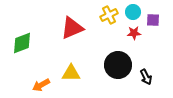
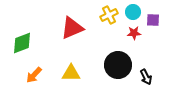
orange arrow: moved 7 px left, 10 px up; rotated 18 degrees counterclockwise
